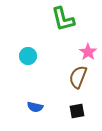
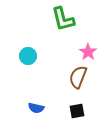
blue semicircle: moved 1 px right, 1 px down
